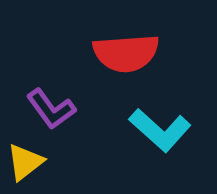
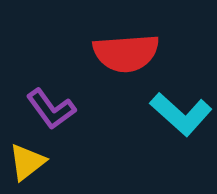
cyan L-shape: moved 21 px right, 16 px up
yellow triangle: moved 2 px right
